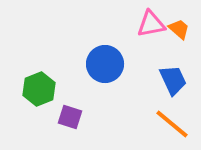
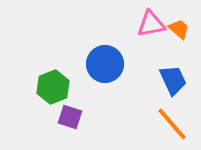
green hexagon: moved 14 px right, 2 px up
orange line: rotated 9 degrees clockwise
